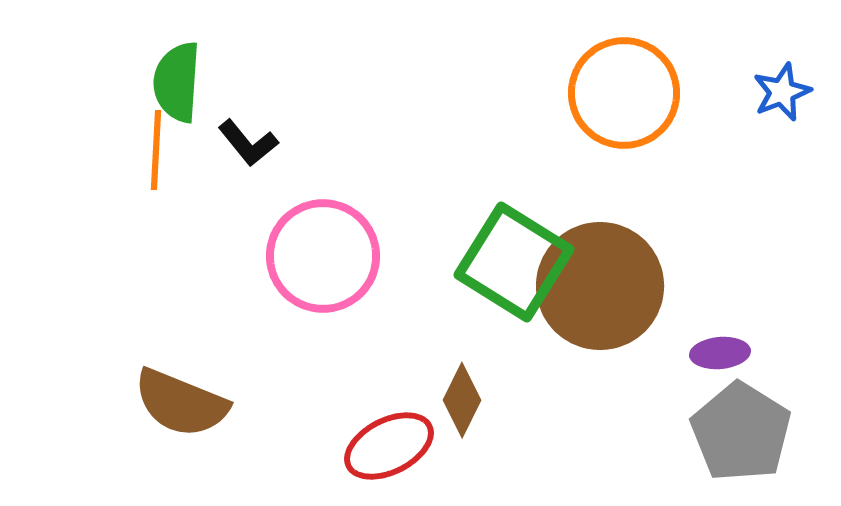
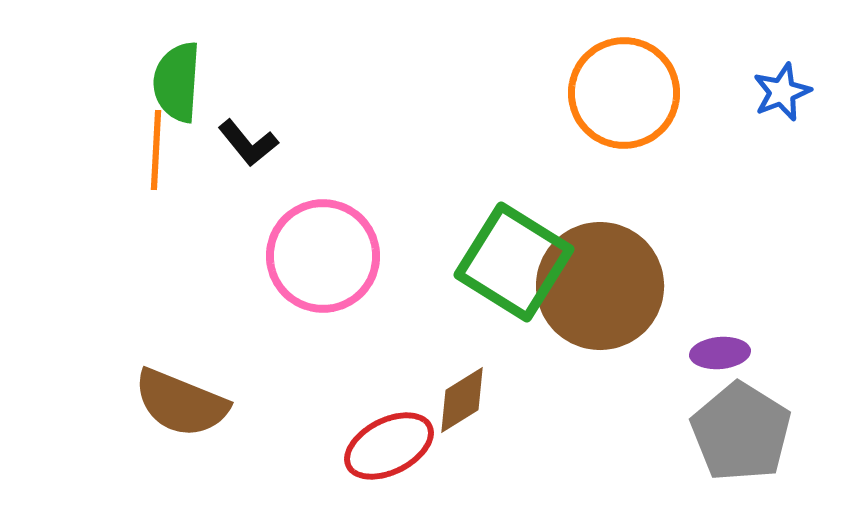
brown diamond: rotated 32 degrees clockwise
